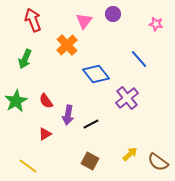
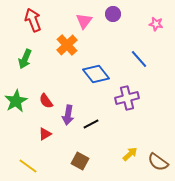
purple cross: rotated 25 degrees clockwise
brown square: moved 10 px left
